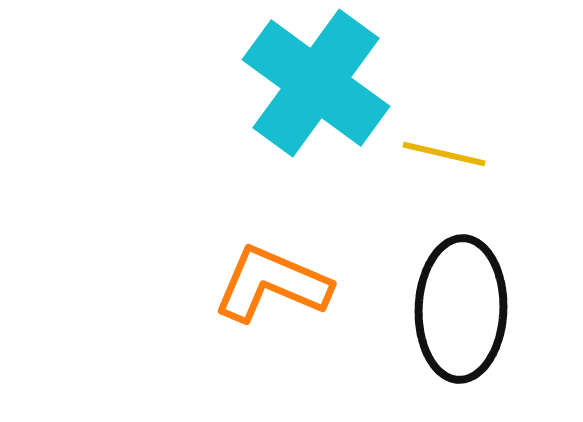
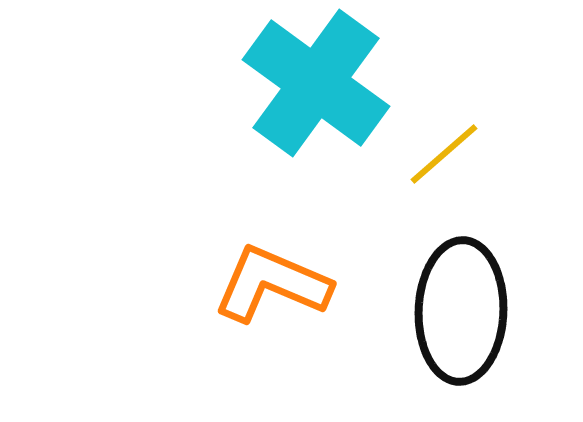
yellow line: rotated 54 degrees counterclockwise
black ellipse: moved 2 px down
